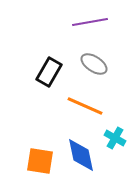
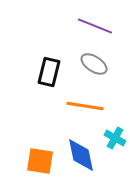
purple line: moved 5 px right, 4 px down; rotated 32 degrees clockwise
black rectangle: rotated 16 degrees counterclockwise
orange line: rotated 15 degrees counterclockwise
